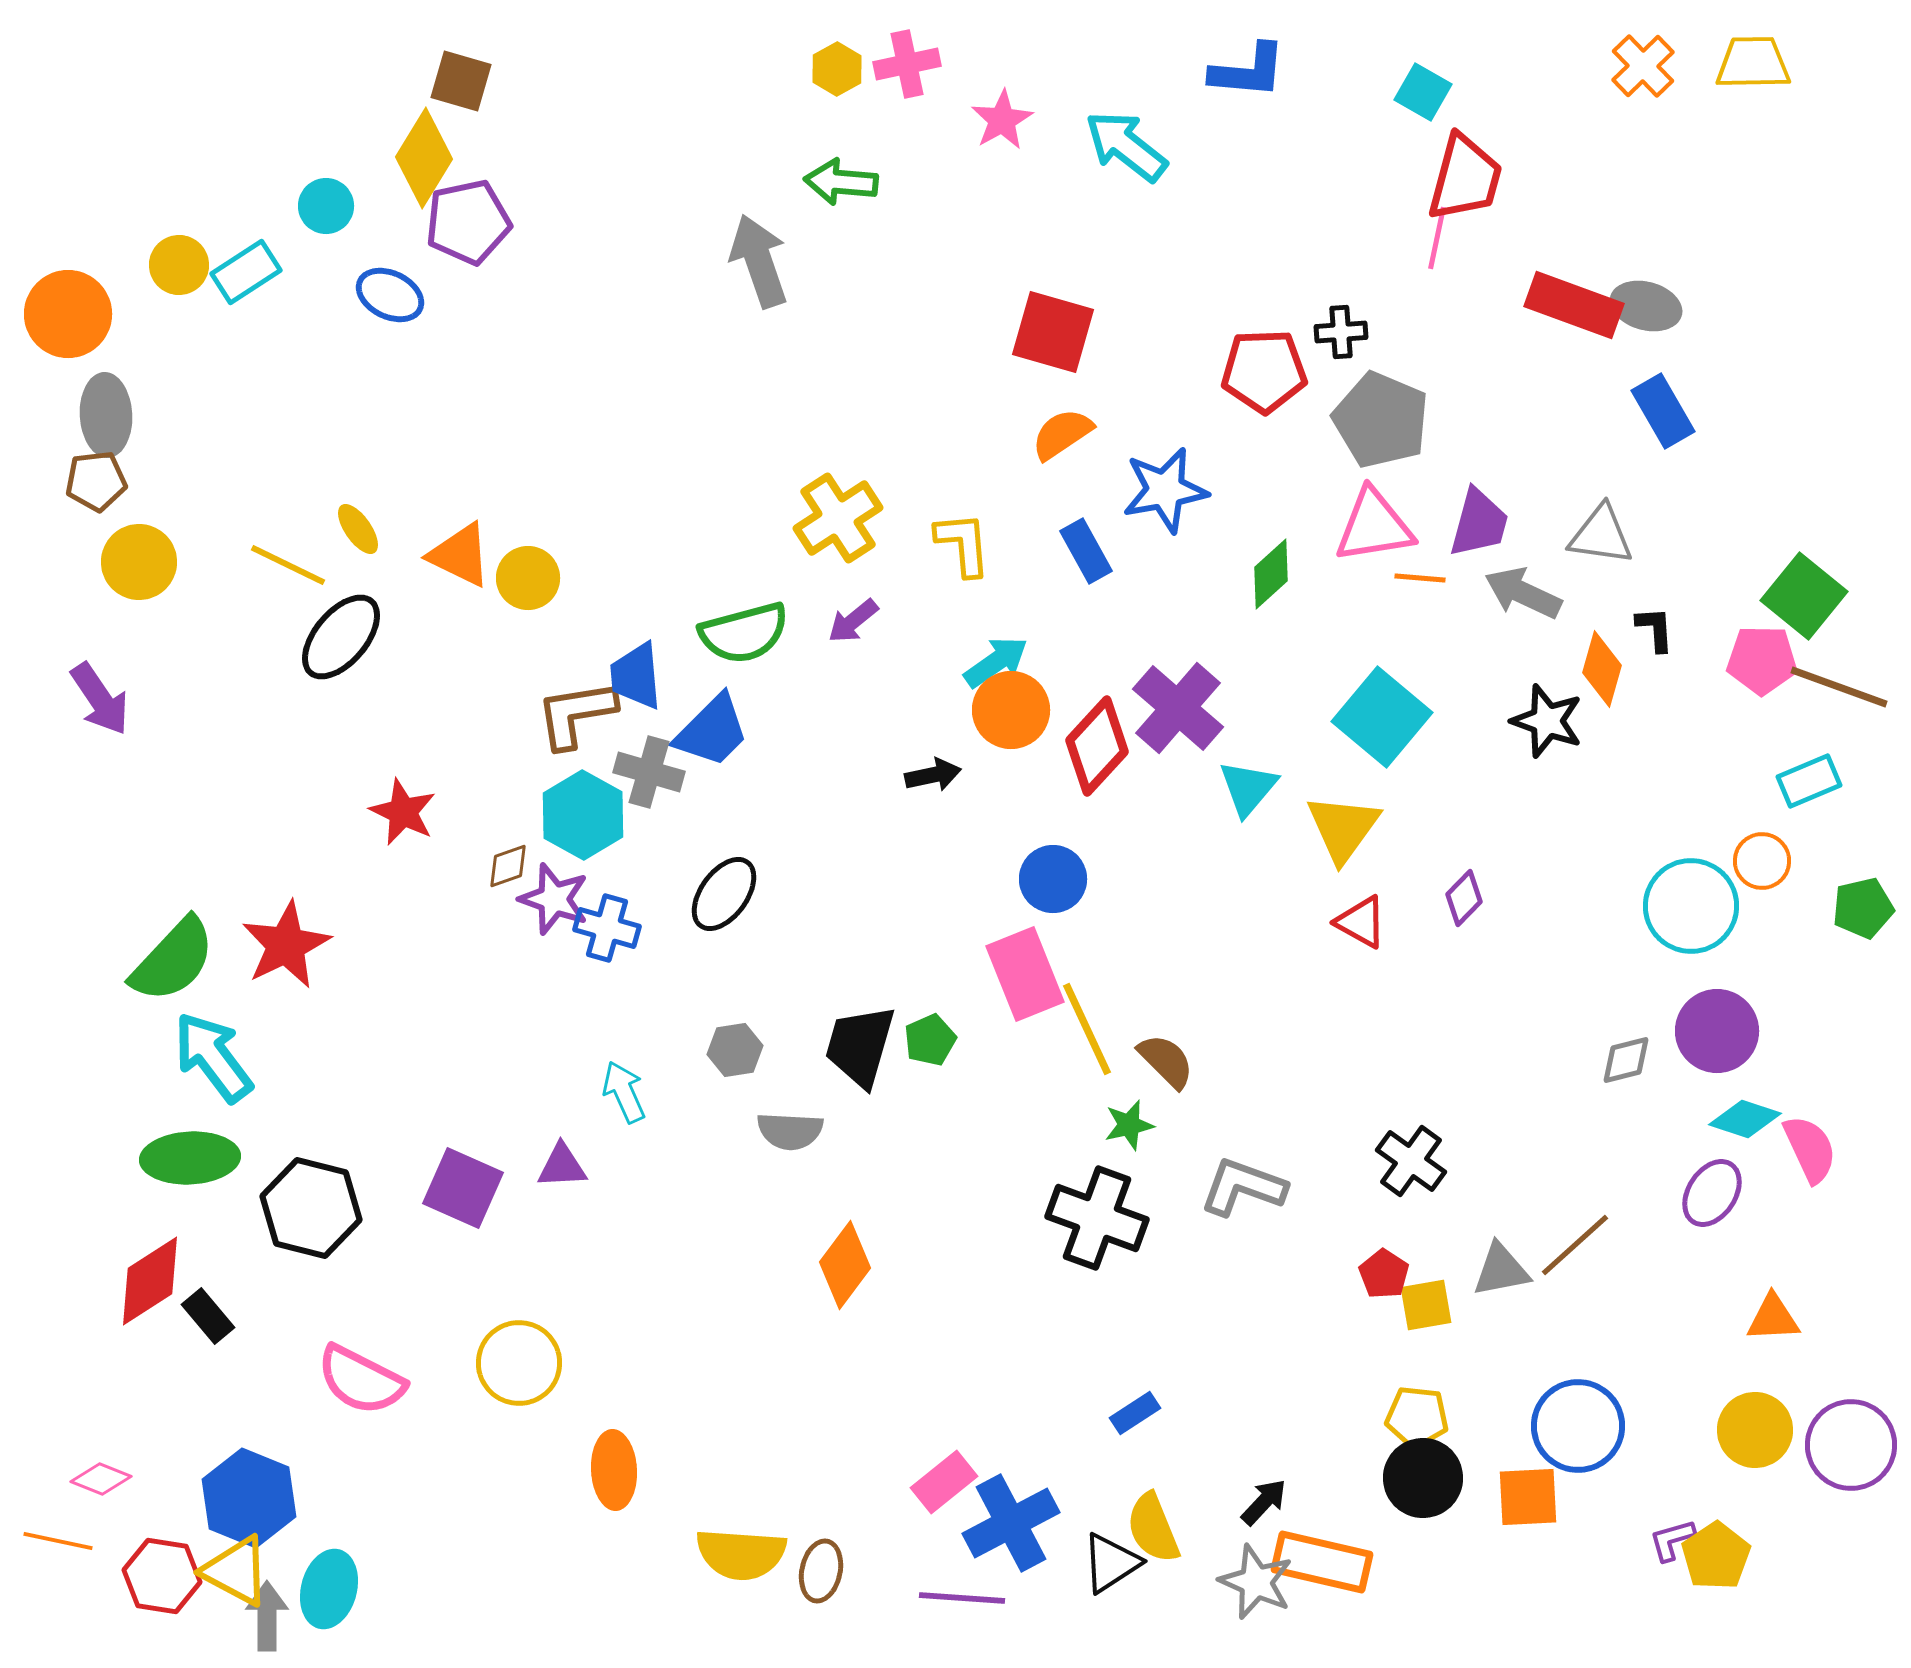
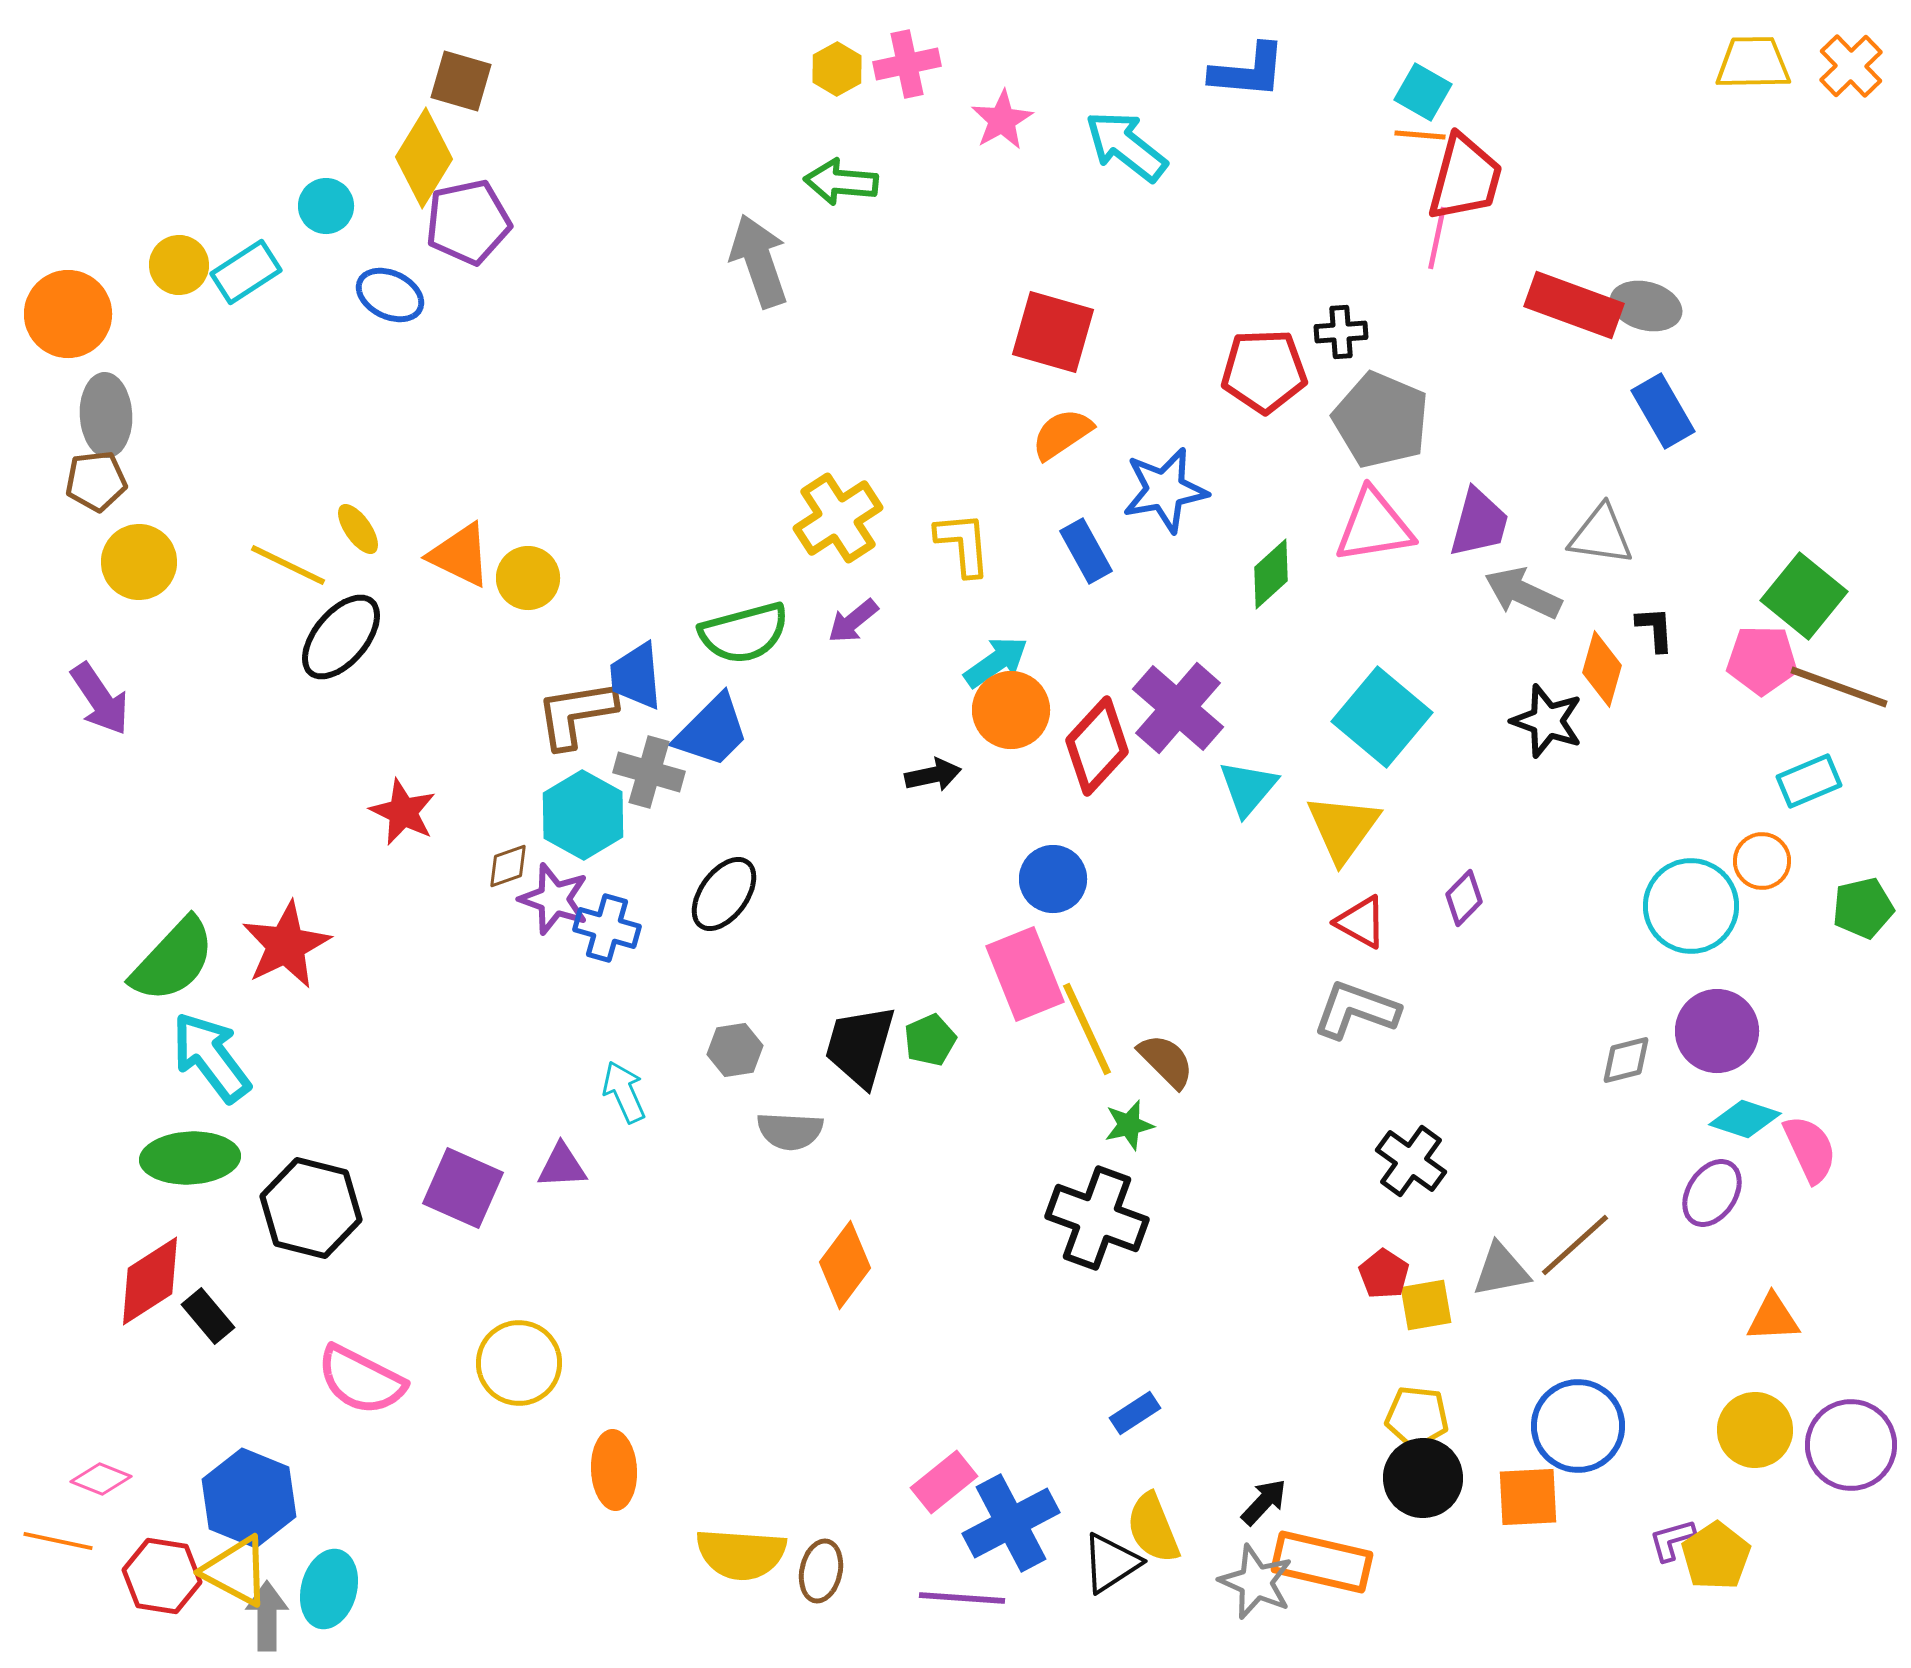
orange cross at (1643, 66): moved 208 px right
orange line at (1420, 578): moved 443 px up
cyan arrow at (213, 1057): moved 2 px left
gray L-shape at (1243, 1187): moved 113 px right, 177 px up
